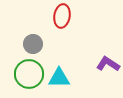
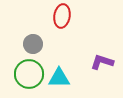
purple L-shape: moved 6 px left, 2 px up; rotated 15 degrees counterclockwise
